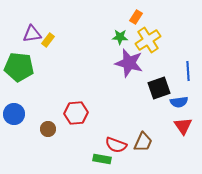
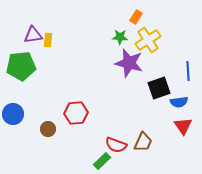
purple triangle: moved 1 px right, 1 px down
yellow rectangle: rotated 32 degrees counterclockwise
green pentagon: moved 2 px right, 1 px up; rotated 12 degrees counterclockwise
blue circle: moved 1 px left
green rectangle: moved 2 px down; rotated 54 degrees counterclockwise
